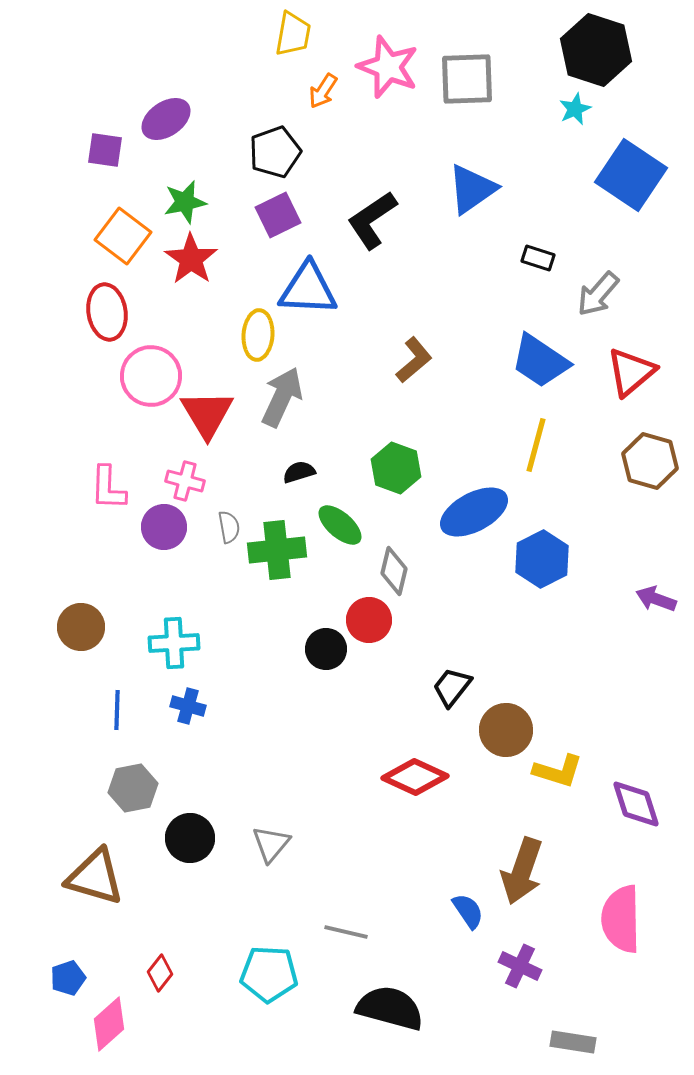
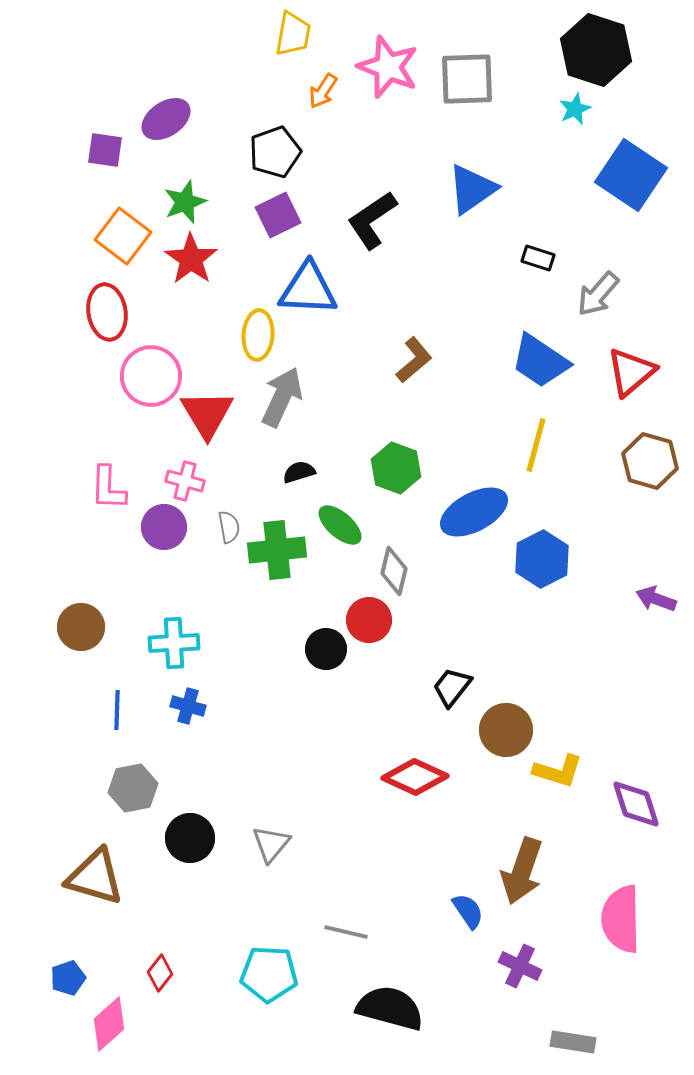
green star at (185, 202): rotated 9 degrees counterclockwise
